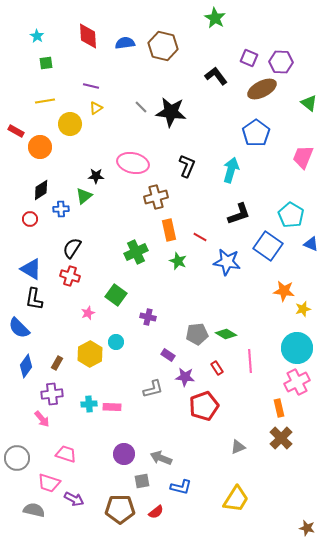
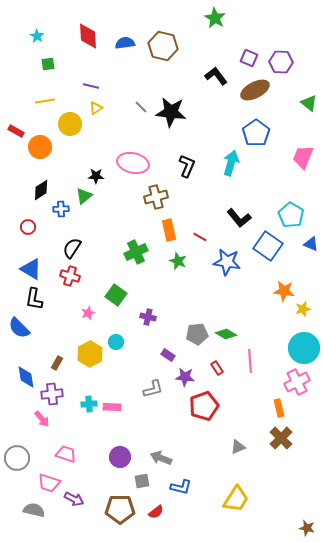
green square at (46, 63): moved 2 px right, 1 px down
brown ellipse at (262, 89): moved 7 px left, 1 px down
cyan arrow at (231, 170): moved 7 px up
black L-shape at (239, 214): moved 4 px down; rotated 70 degrees clockwise
red circle at (30, 219): moved 2 px left, 8 px down
cyan circle at (297, 348): moved 7 px right
blue diamond at (26, 366): moved 11 px down; rotated 45 degrees counterclockwise
purple circle at (124, 454): moved 4 px left, 3 px down
